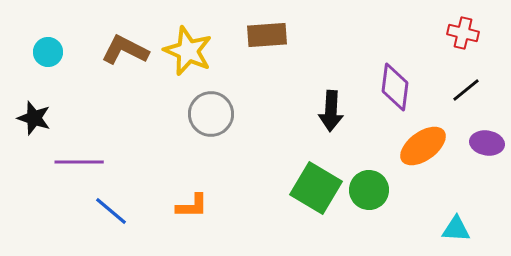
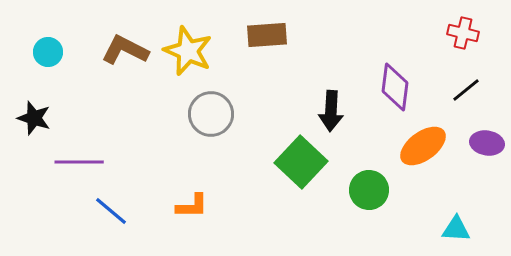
green square: moved 15 px left, 26 px up; rotated 12 degrees clockwise
